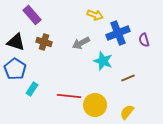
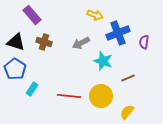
purple semicircle: moved 2 px down; rotated 24 degrees clockwise
yellow circle: moved 6 px right, 9 px up
